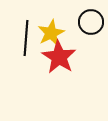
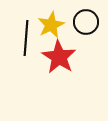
black circle: moved 5 px left
yellow star: moved 8 px up
